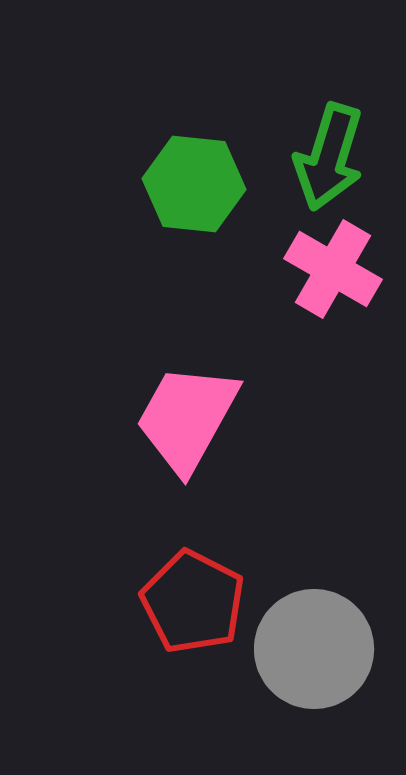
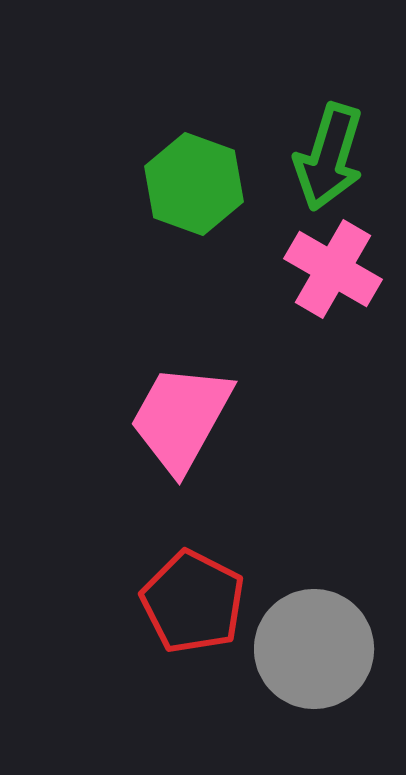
green hexagon: rotated 14 degrees clockwise
pink trapezoid: moved 6 px left
